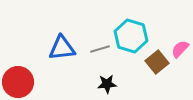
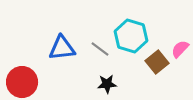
gray line: rotated 54 degrees clockwise
red circle: moved 4 px right
